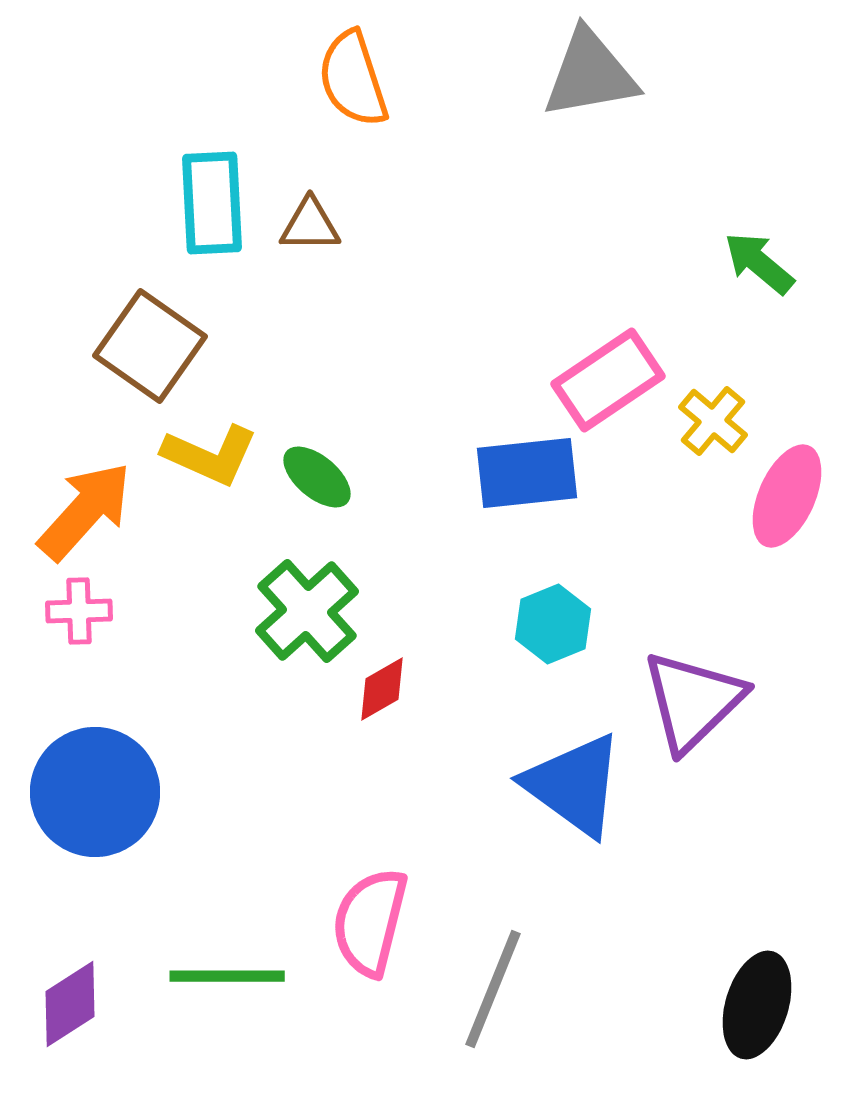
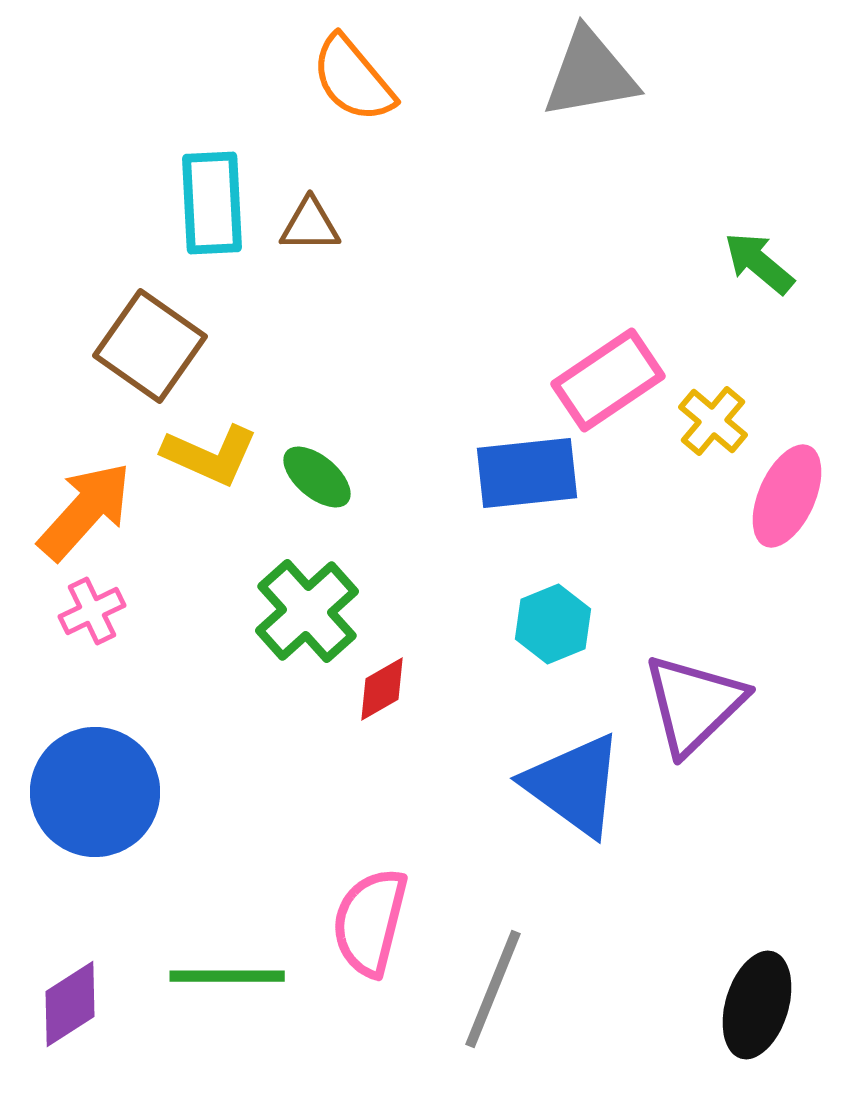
orange semicircle: rotated 22 degrees counterclockwise
pink cross: moved 13 px right; rotated 24 degrees counterclockwise
purple triangle: moved 1 px right, 3 px down
